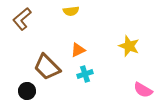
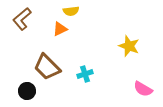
orange triangle: moved 18 px left, 21 px up
pink semicircle: moved 1 px up
